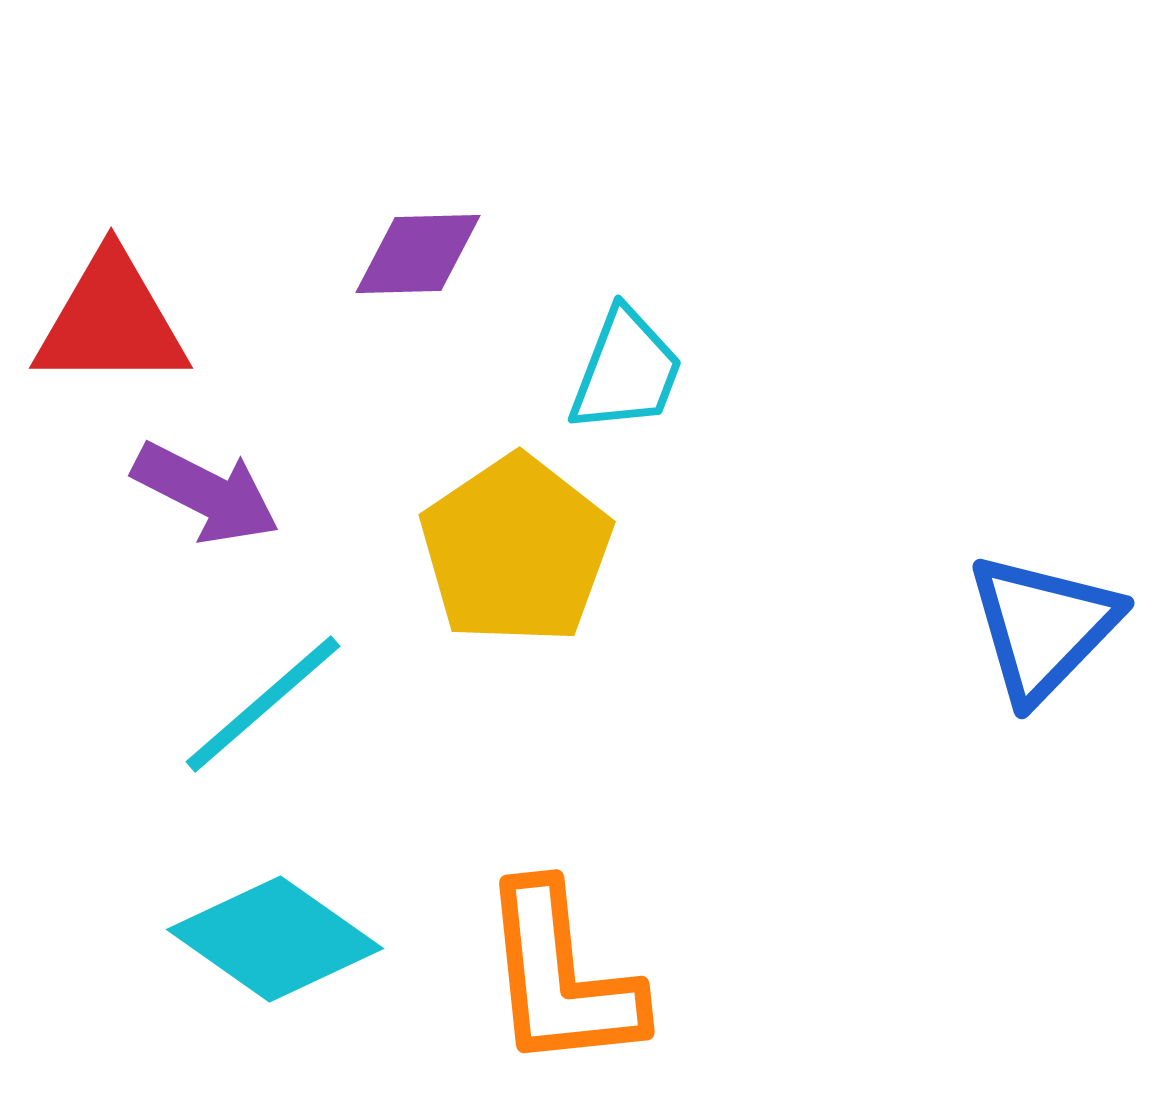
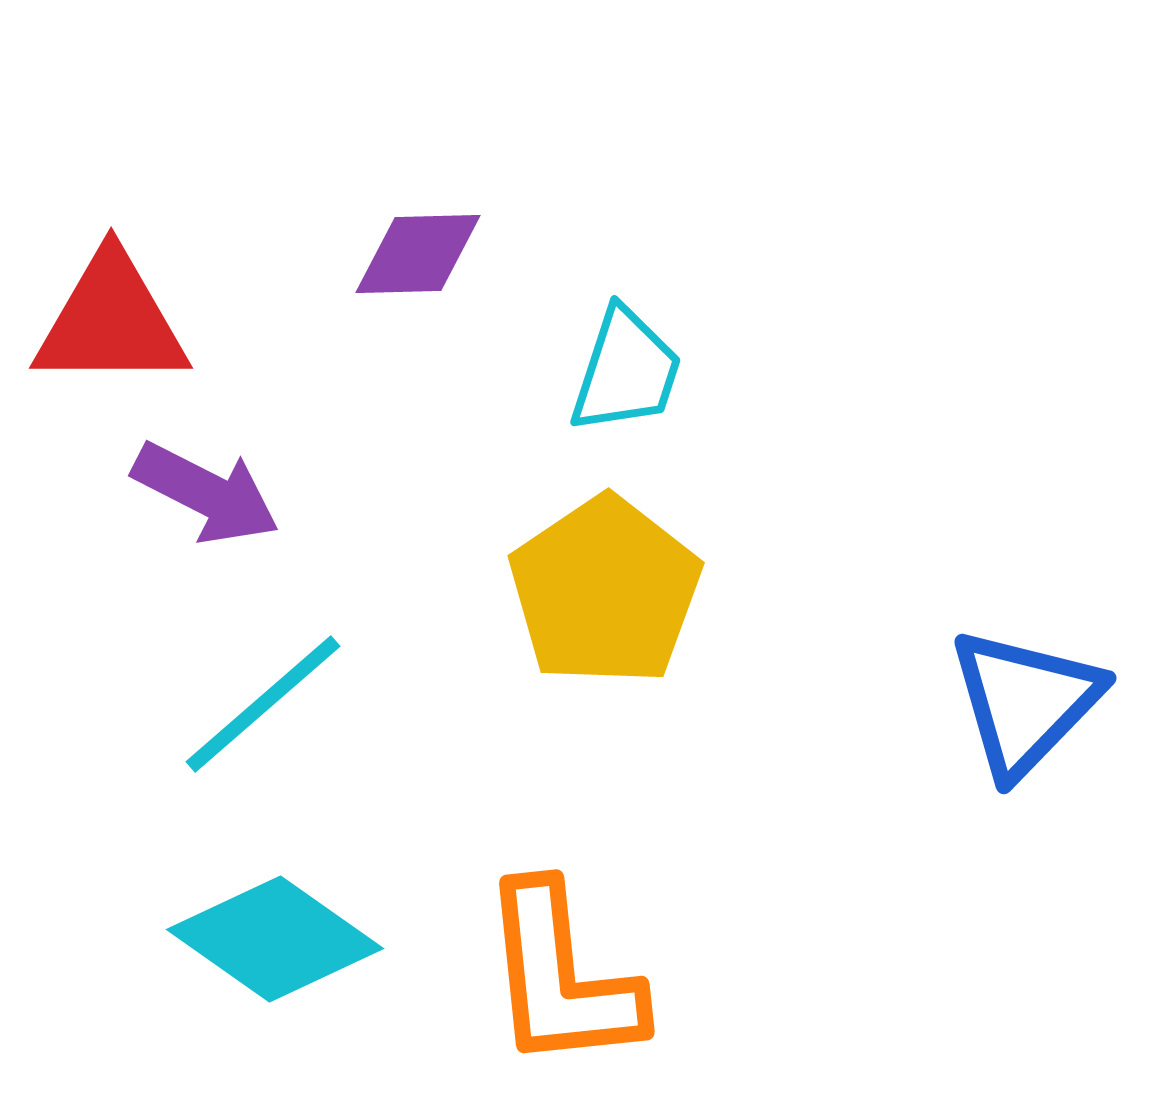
cyan trapezoid: rotated 3 degrees counterclockwise
yellow pentagon: moved 89 px right, 41 px down
blue triangle: moved 18 px left, 75 px down
